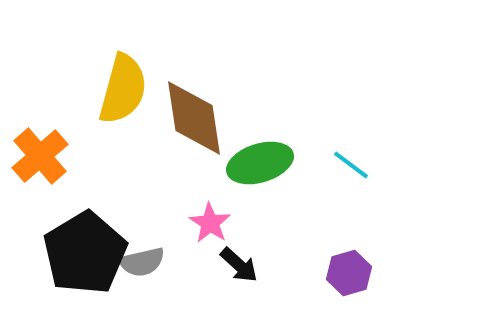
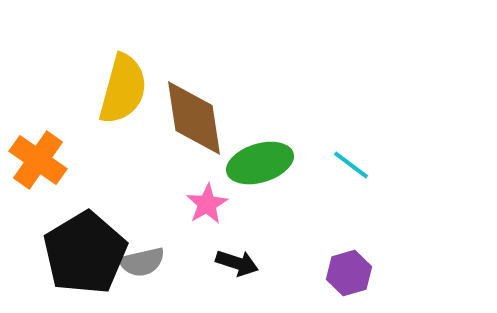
orange cross: moved 2 px left, 4 px down; rotated 14 degrees counterclockwise
pink star: moved 3 px left, 19 px up; rotated 9 degrees clockwise
black arrow: moved 2 px left, 2 px up; rotated 24 degrees counterclockwise
